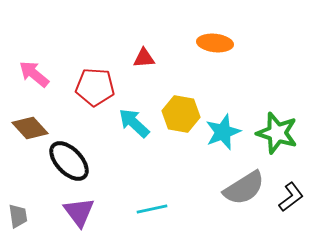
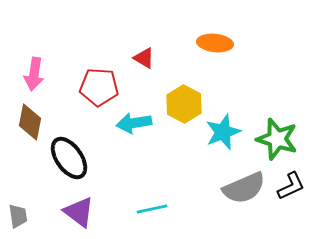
red triangle: rotated 35 degrees clockwise
pink arrow: rotated 120 degrees counterclockwise
red pentagon: moved 4 px right
yellow hexagon: moved 3 px right, 10 px up; rotated 18 degrees clockwise
cyan arrow: rotated 52 degrees counterclockwise
brown diamond: moved 6 px up; rotated 54 degrees clockwise
green star: moved 6 px down
black ellipse: moved 3 px up; rotated 9 degrees clockwise
gray semicircle: rotated 9 degrees clockwise
black L-shape: moved 11 px up; rotated 12 degrees clockwise
purple triangle: rotated 16 degrees counterclockwise
